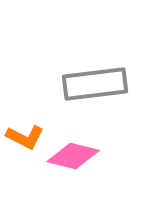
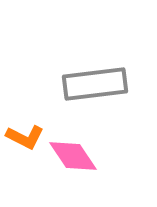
pink diamond: rotated 42 degrees clockwise
